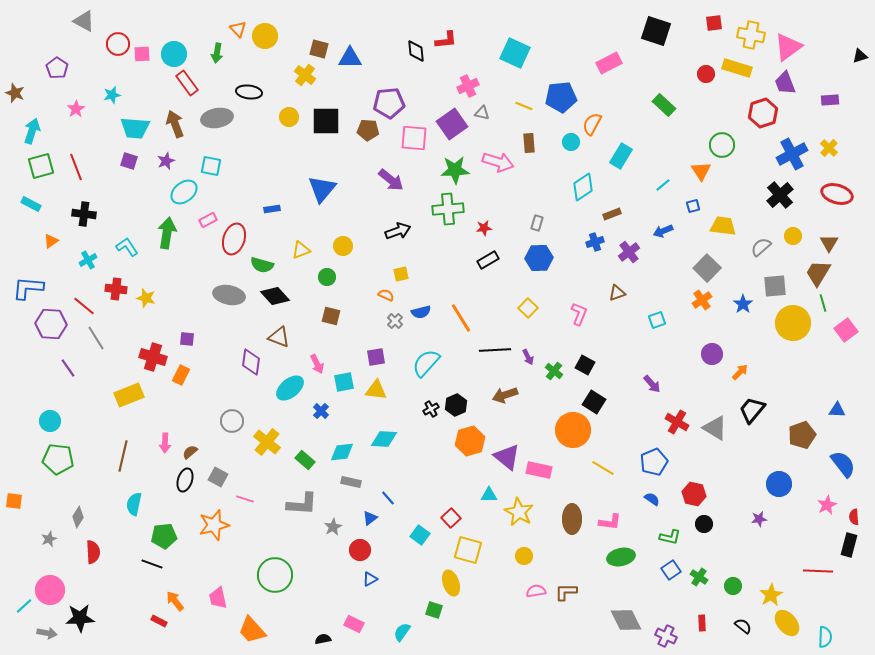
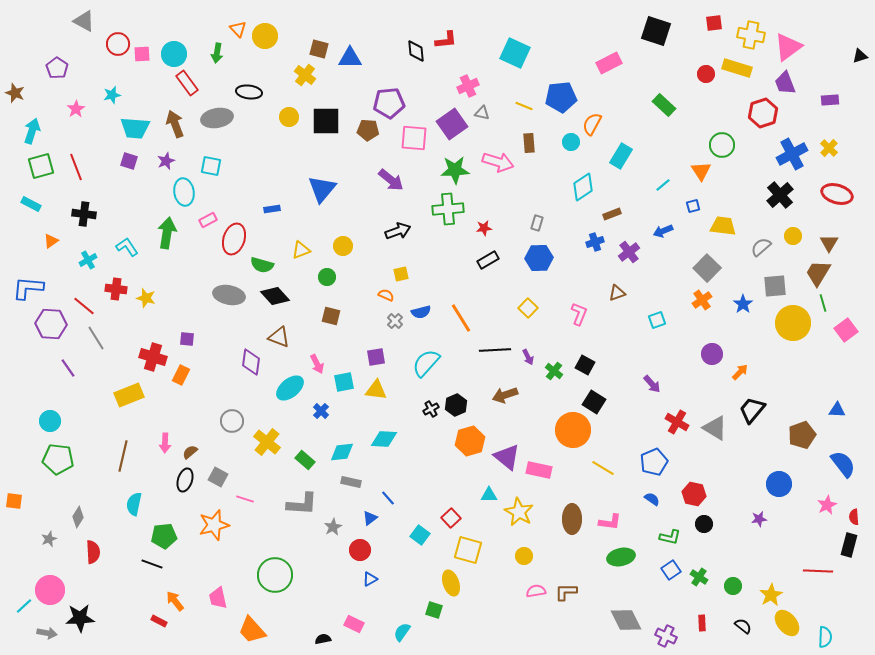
cyan ellipse at (184, 192): rotated 60 degrees counterclockwise
